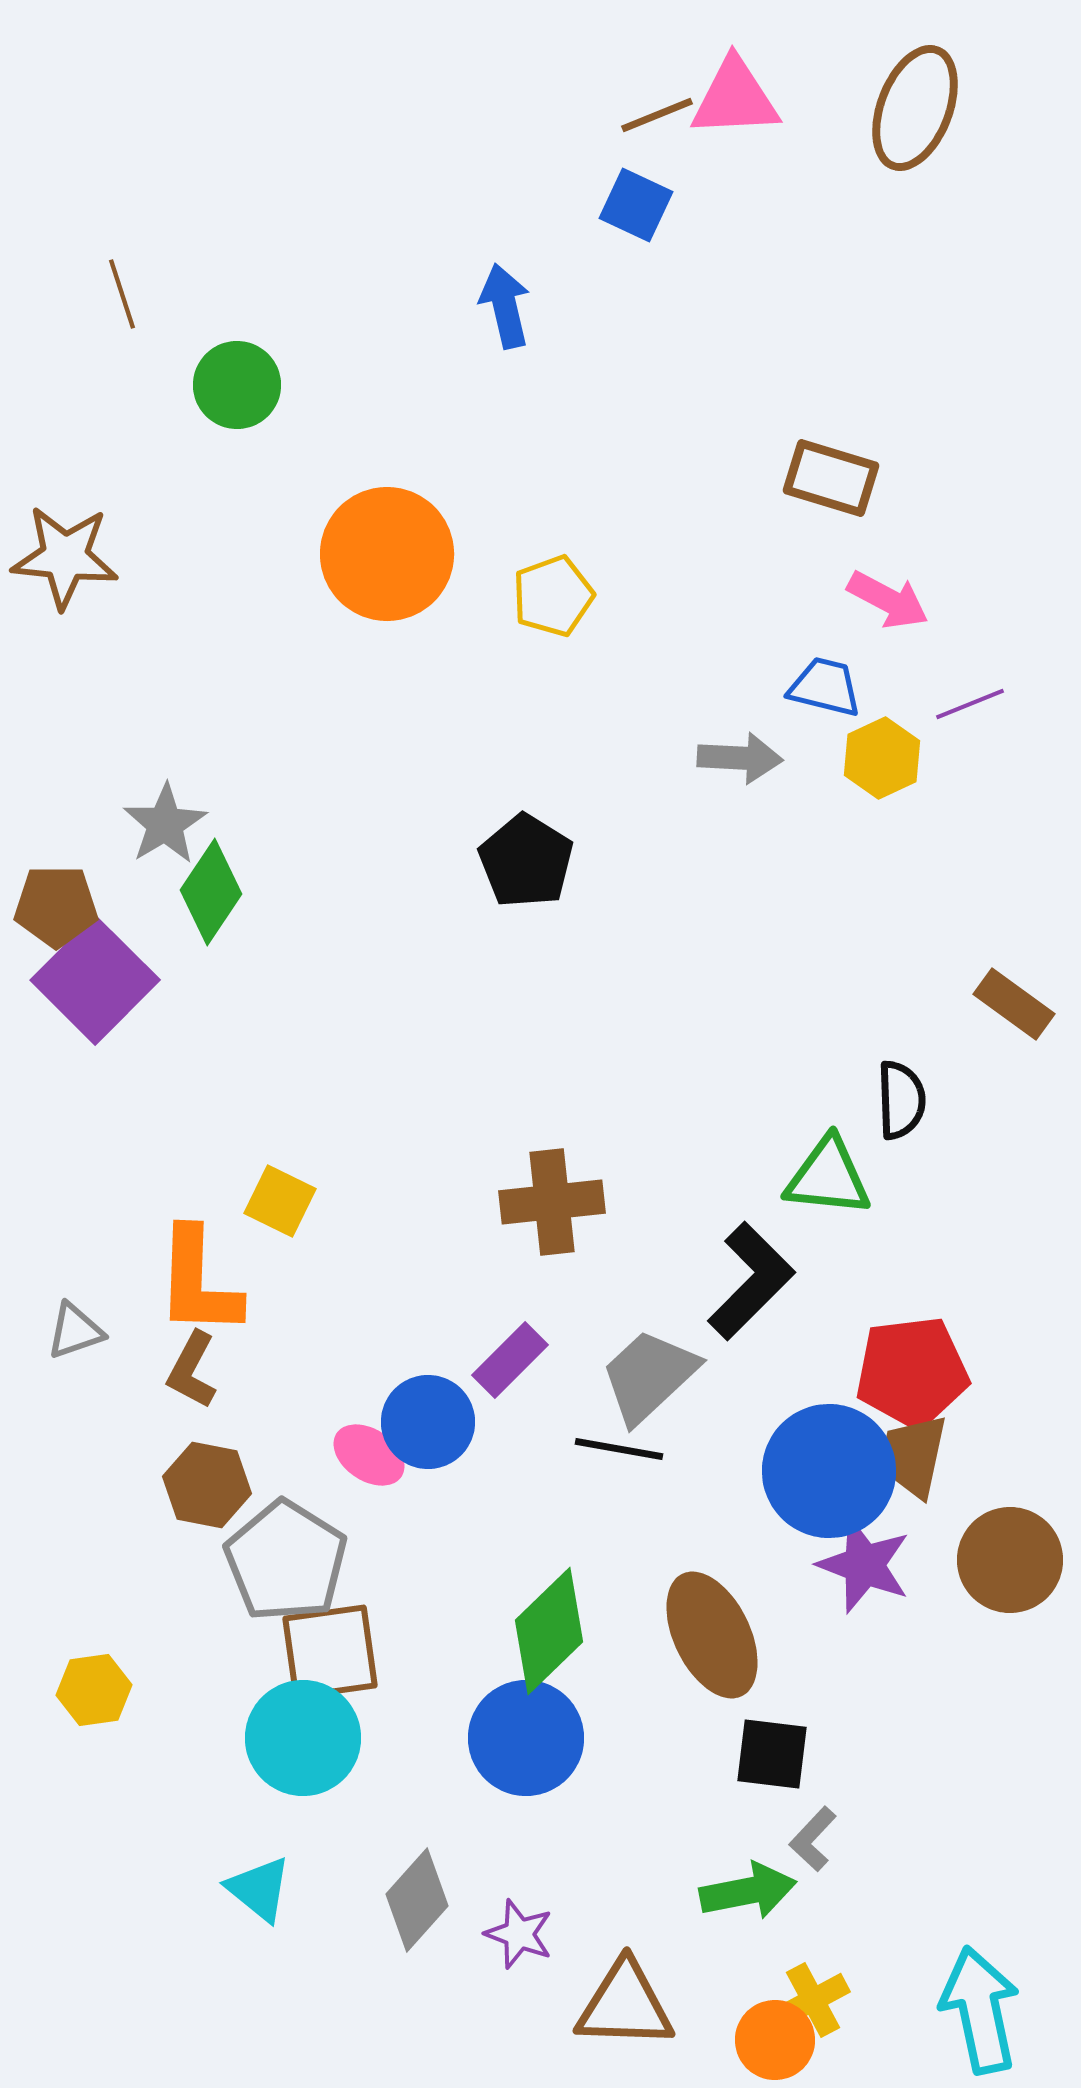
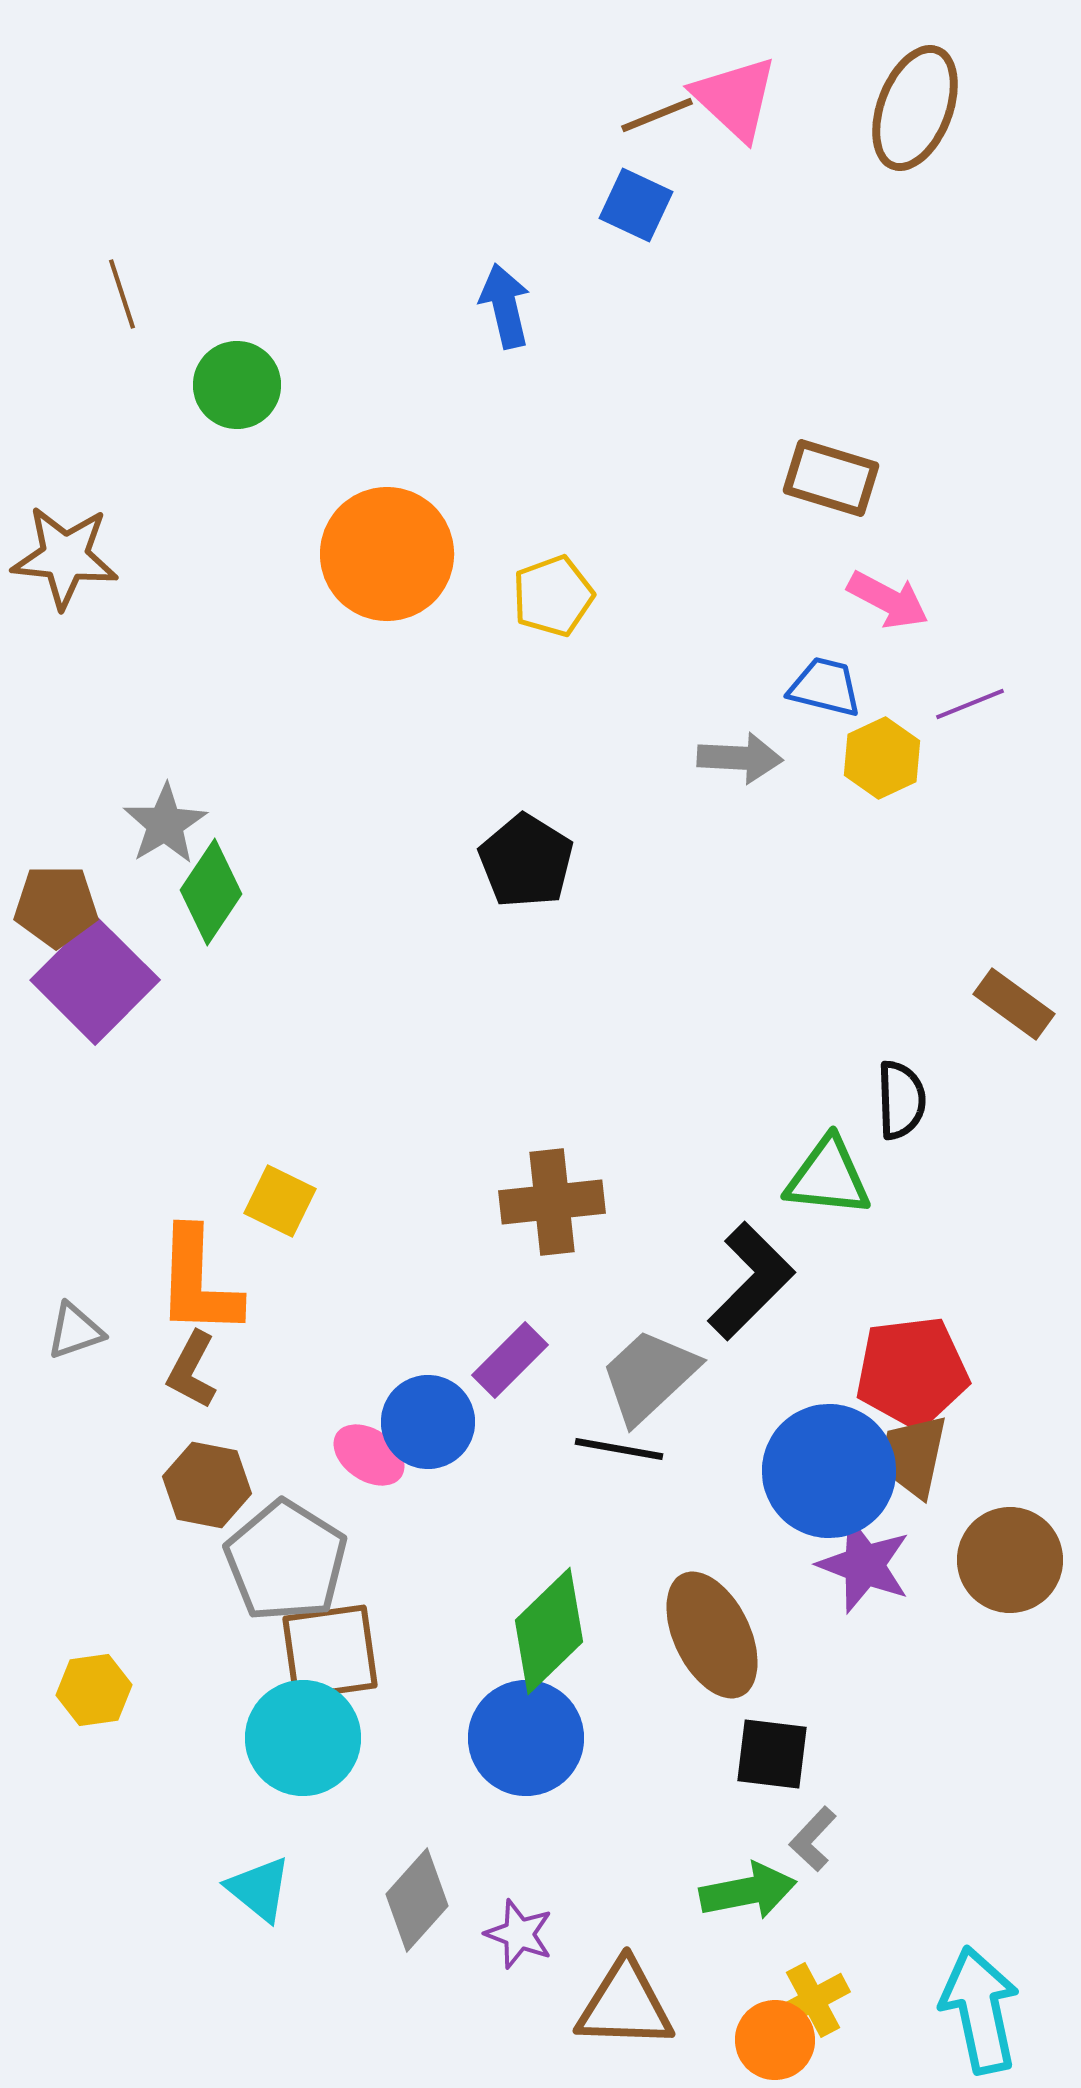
pink triangle at (735, 98): rotated 46 degrees clockwise
